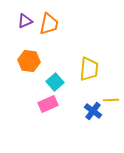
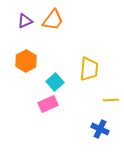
orange trapezoid: moved 4 px right, 4 px up; rotated 25 degrees clockwise
orange hexagon: moved 3 px left; rotated 25 degrees clockwise
blue cross: moved 7 px right, 18 px down; rotated 12 degrees counterclockwise
